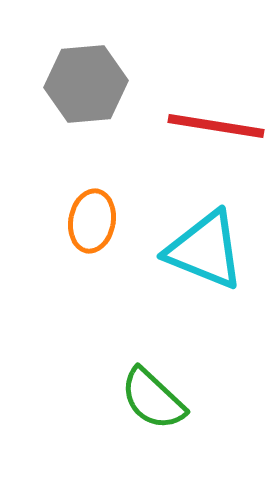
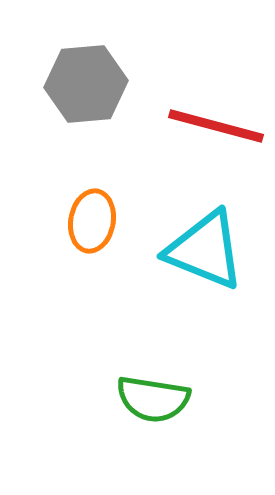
red line: rotated 6 degrees clockwise
green semicircle: rotated 34 degrees counterclockwise
